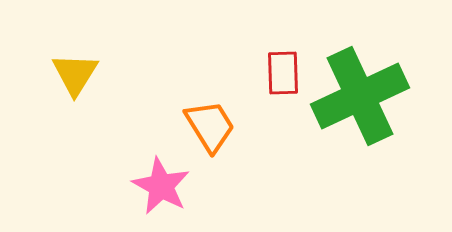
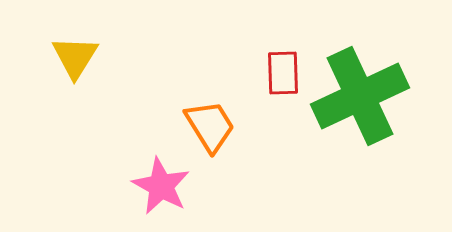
yellow triangle: moved 17 px up
